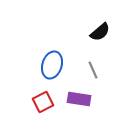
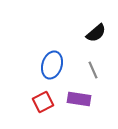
black semicircle: moved 4 px left, 1 px down
